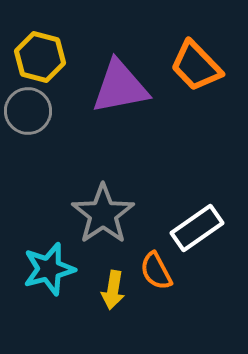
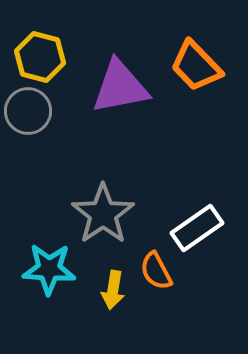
cyan star: rotated 18 degrees clockwise
